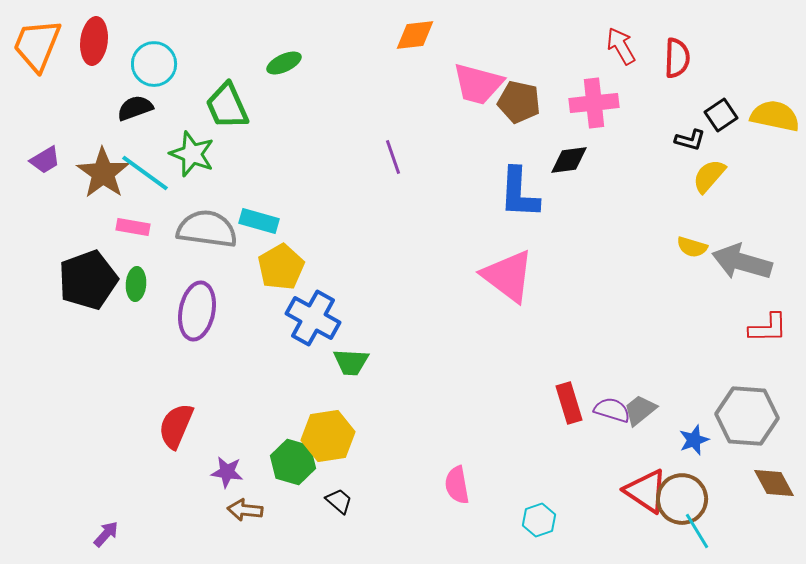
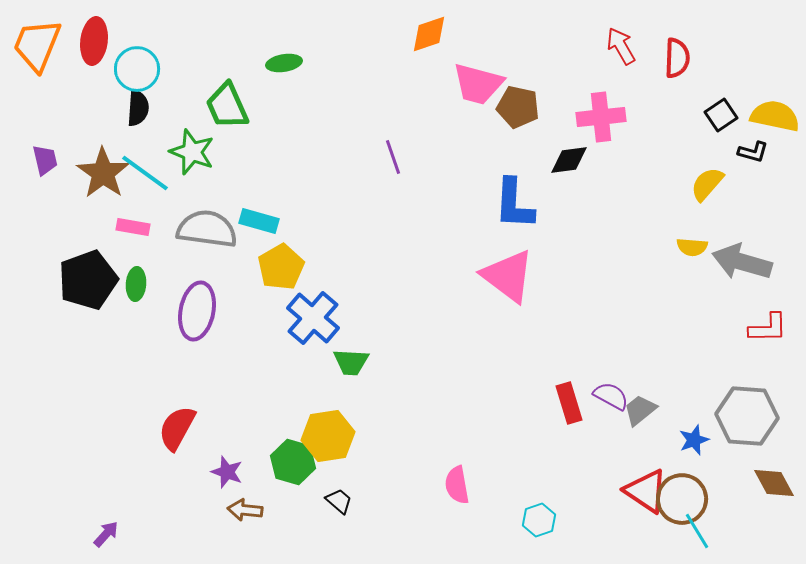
orange diamond at (415, 35): moved 14 px right, 1 px up; rotated 12 degrees counterclockwise
green ellipse at (284, 63): rotated 16 degrees clockwise
cyan circle at (154, 64): moved 17 px left, 5 px down
brown pentagon at (519, 102): moved 1 px left, 5 px down
pink cross at (594, 103): moved 7 px right, 14 px down
black semicircle at (135, 108): moved 3 px right; rotated 114 degrees clockwise
black L-shape at (690, 140): moved 63 px right, 12 px down
green star at (192, 154): moved 2 px up
purple trapezoid at (45, 160): rotated 72 degrees counterclockwise
yellow semicircle at (709, 176): moved 2 px left, 8 px down
blue L-shape at (519, 193): moved 5 px left, 11 px down
yellow semicircle at (692, 247): rotated 12 degrees counterclockwise
blue cross at (313, 318): rotated 12 degrees clockwise
purple semicircle at (612, 410): moved 1 px left, 14 px up; rotated 12 degrees clockwise
red semicircle at (176, 426): moved 1 px right, 2 px down; rotated 6 degrees clockwise
purple star at (227, 472): rotated 12 degrees clockwise
